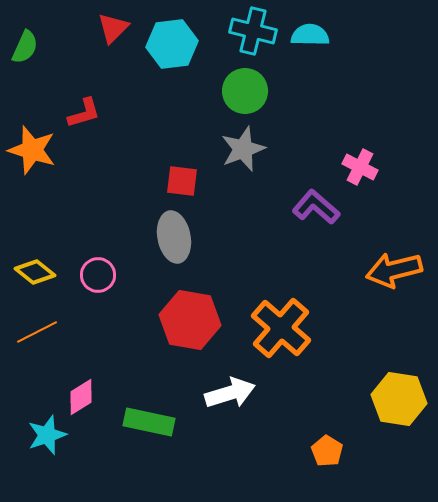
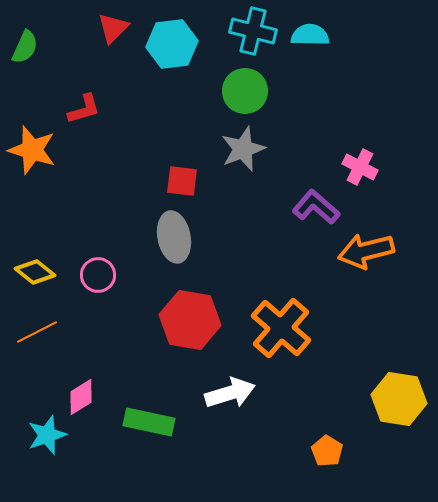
red L-shape: moved 4 px up
orange arrow: moved 28 px left, 19 px up
